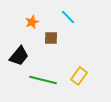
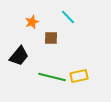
yellow rectangle: rotated 42 degrees clockwise
green line: moved 9 px right, 3 px up
